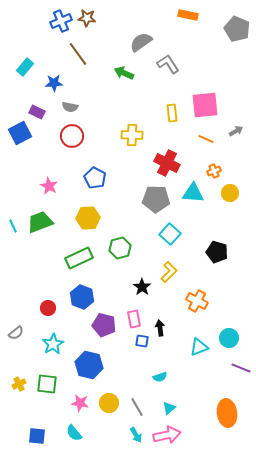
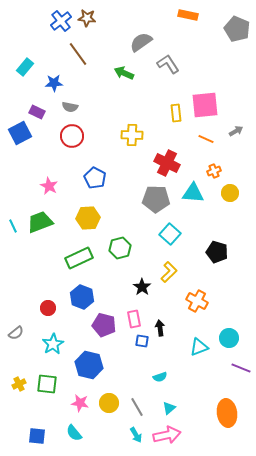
blue cross at (61, 21): rotated 15 degrees counterclockwise
yellow rectangle at (172, 113): moved 4 px right
